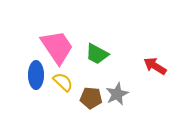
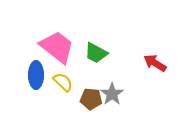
pink trapezoid: rotated 18 degrees counterclockwise
green trapezoid: moved 1 px left, 1 px up
red arrow: moved 3 px up
gray star: moved 5 px left; rotated 10 degrees counterclockwise
brown pentagon: moved 1 px down
